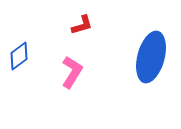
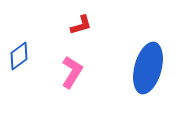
red L-shape: moved 1 px left
blue ellipse: moved 3 px left, 11 px down
